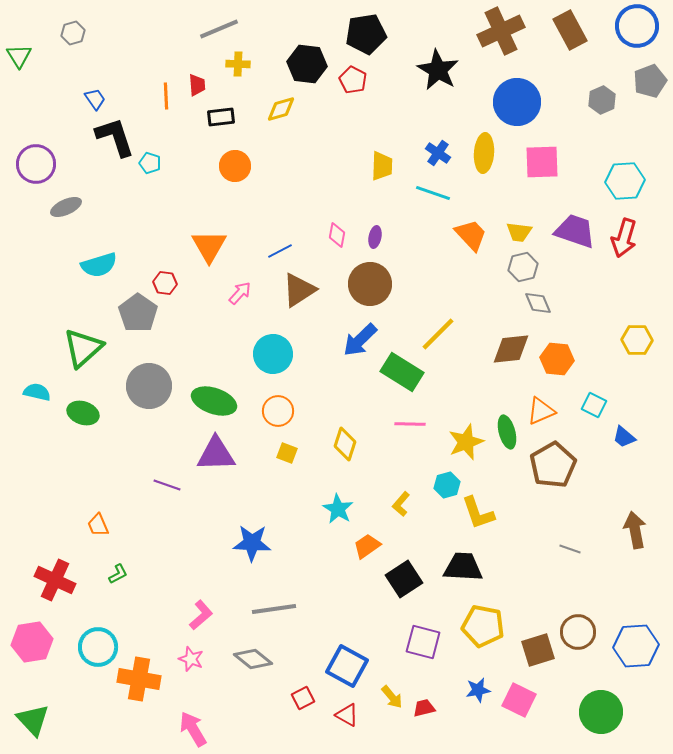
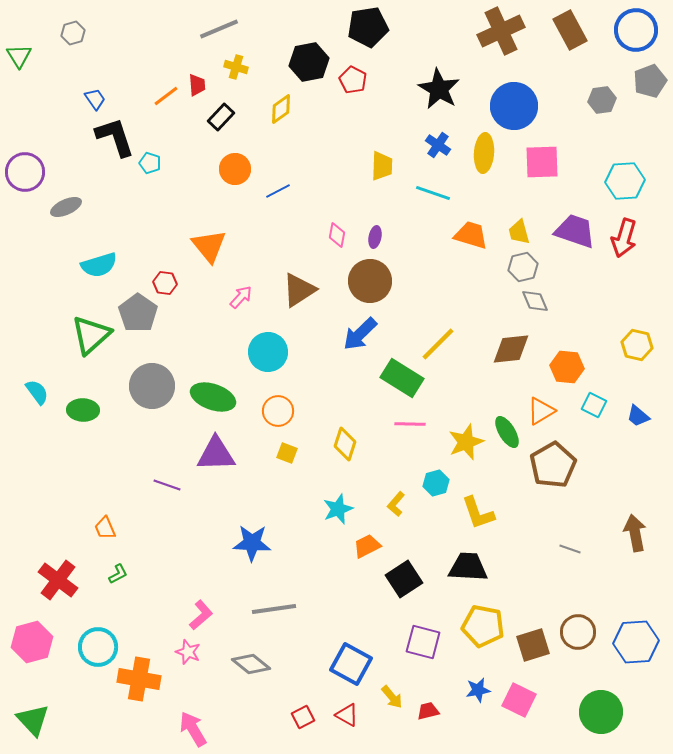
blue circle at (637, 26): moved 1 px left, 4 px down
black pentagon at (366, 34): moved 2 px right, 7 px up
yellow cross at (238, 64): moved 2 px left, 3 px down; rotated 15 degrees clockwise
black hexagon at (307, 64): moved 2 px right, 2 px up; rotated 18 degrees counterclockwise
black star at (438, 70): moved 1 px right, 19 px down
orange line at (166, 96): rotated 56 degrees clockwise
gray hexagon at (602, 100): rotated 16 degrees clockwise
blue circle at (517, 102): moved 3 px left, 4 px down
yellow diamond at (281, 109): rotated 20 degrees counterclockwise
black rectangle at (221, 117): rotated 40 degrees counterclockwise
blue cross at (438, 153): moved 8 px up
purple circle at (36, 164): moved 11 px left, 8 px down
orange circle at (235, 166): moved 3 px down
yellow trapezoid at (519, 232): rotated 68 degrees clockwise
orange trapezoid at (471, 235): rotated 30 degrees counterclockwise
orange triangle at (209, 246): rotated 9 degrees counterclockwise
blue line at (280, 251): moved 2 px left, 60 px up
brown circle at (370, 284): moved 3 px up
pink arrow at (240, 293): moved 1 px right, 4 px down
gray diamond at (538, 303): moved 3 px left, 2 px up
yellow line at (438, 334): moved 10 px down
blue arrow at (360, 340): moved 6 px up
yellow hexagon at (637, 340): moved 5 px down; rotated 12 degrees clockwise
green triangle at (83, 348): moved 8 px right, 13 px up
cyan circle at (273, 354): moved 5 px left, 2 px up
orange hexagon at (557, 359): moved 10 px right, 8 px down
green rectangle at (402, 372): moved 6 px down
gray circle at (149, 386): moved 3 px right
cyan semicircle at (37, 392): rotated 40 degrees clockwise
green ellipse at (214, 401): moved 1 px left, 4 px up
orange triangle at (541, 411): rotated 8 degrees counterclockwise
green ellipse at (83, 413): moved 3 px up; rotated 16 degrees counterclockwise
green ellipse at (507, 432): rotated 16 degrees counterclockwise
blue trapezoid at (624, 437): moved 14 px right, 21 px up
cyan hexagon at (447, 485): moved 11 px left, 2 px up
yellow L-shape at (401, 504): moved 5 px left
cyan star at (338, 509): rotated 20 degrees clockwise
orange trapezoid at (98, 525): moved 7 px right, 3 px down
brown arrow at (635, 530): moved 3 px down
orange trapezoid at (367, 546): rotated 8 degrees clockwise
black trapezoid at (463, 567): moved 5 px right
red cross at (55, 580): moved 3 px right; rotated 12 degrees clockwise
pink hexagon at (32, 642): rotated 6 degrees counterclockwise
blue hexagon at (636, 646): moved 4 px up
brown square at (538, 650): moved 5 px left, 5 px up
pink star at (191, 659): moved 3 px left, 7 px up
gray diamond at (253, 659): moved 2 px left, 5 px down
blue square at (347, 666): moved 4 px right, 2 px up
red square at (303, 698): moved 19 px down
red trapezoid at (424, 708): moved 4 px right, 3 px down
